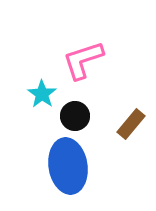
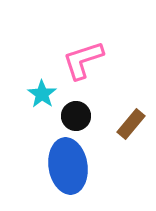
black circle: moved 1 px right
